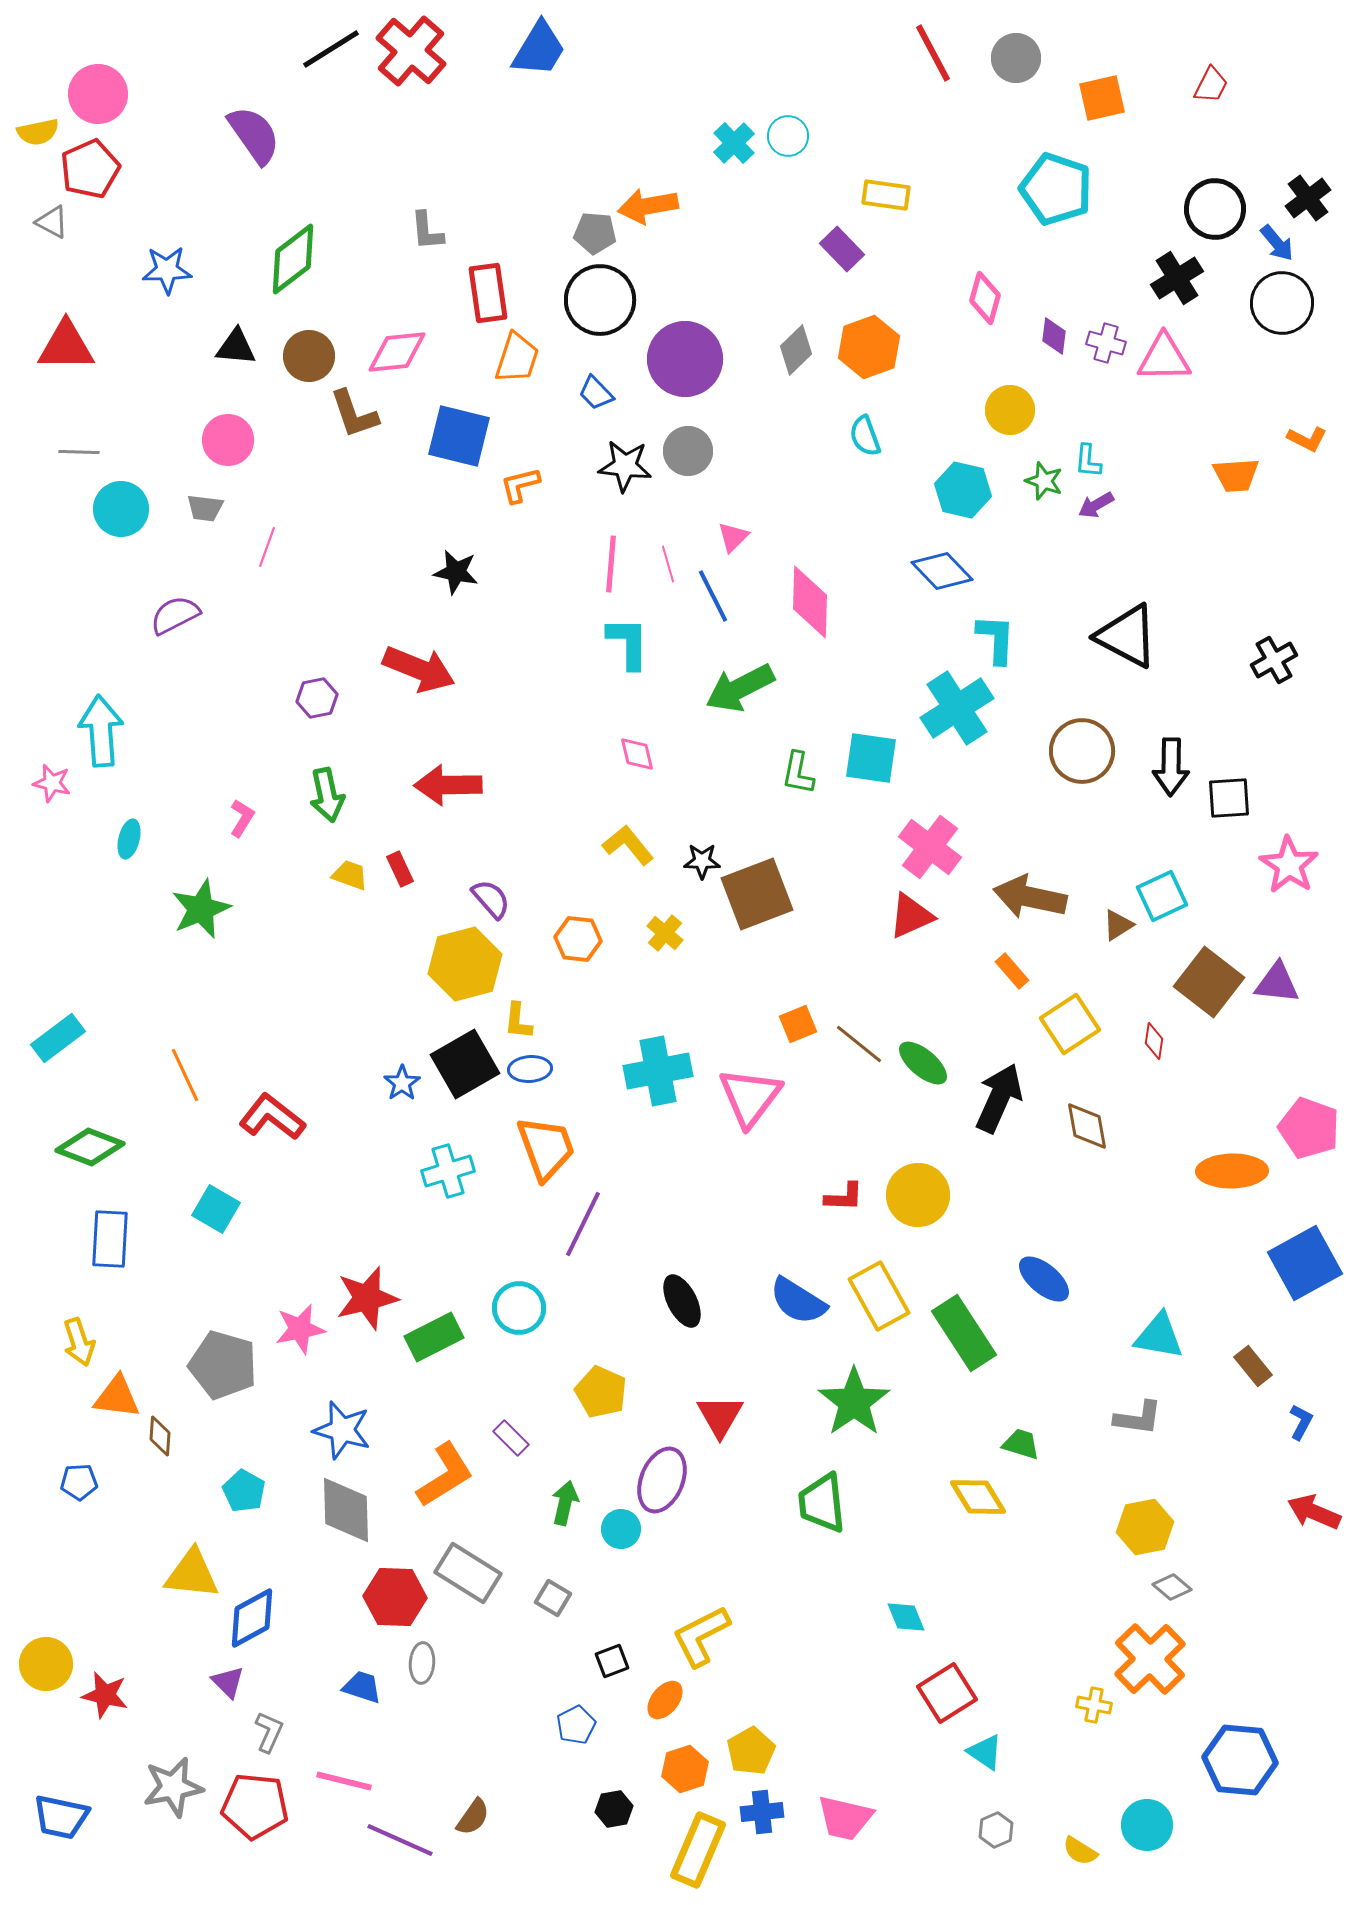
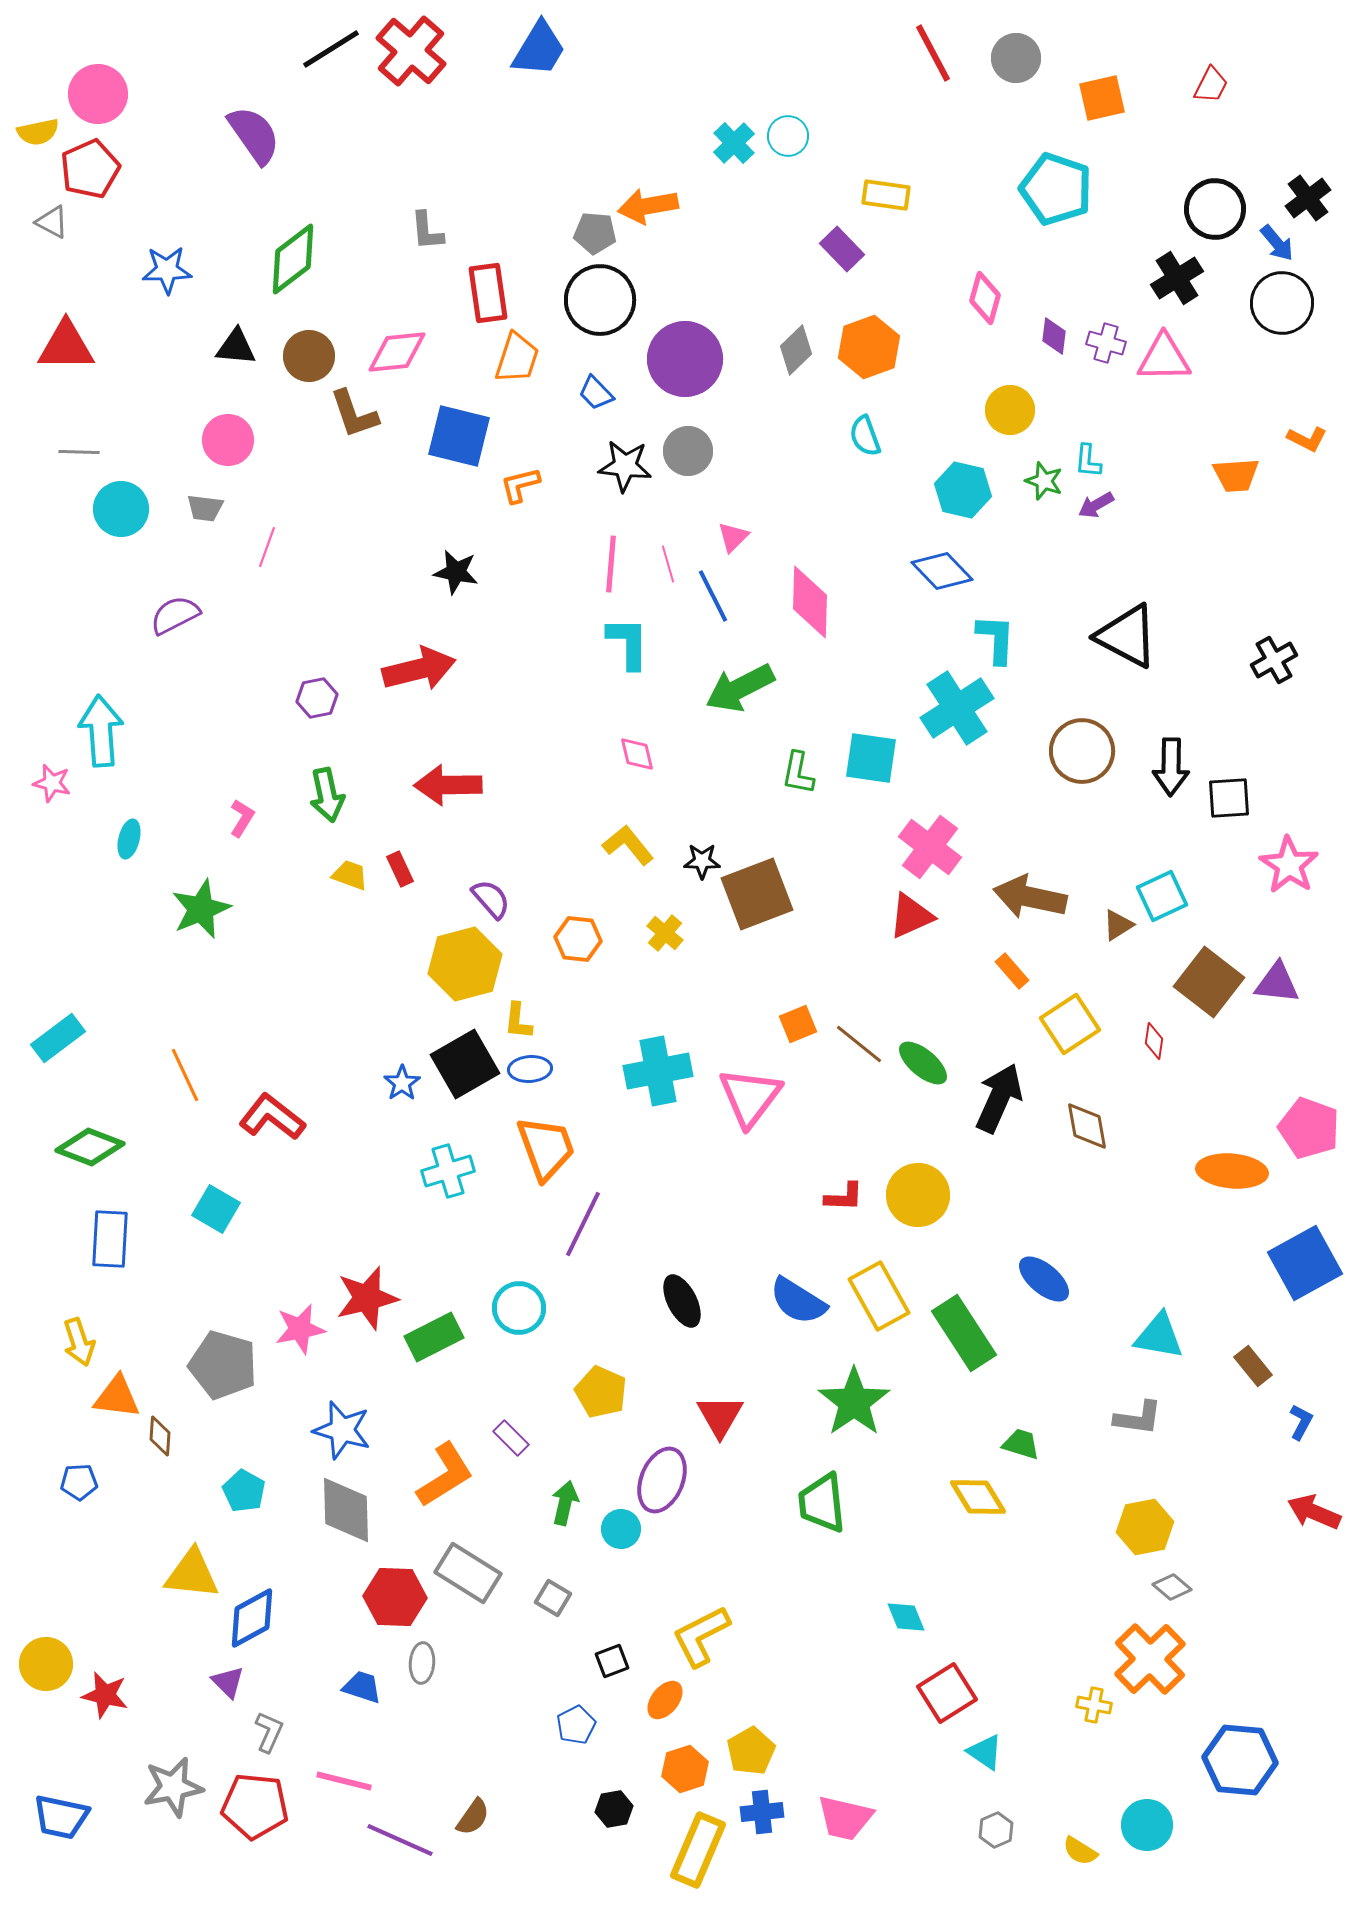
red arrow at (419, 669): rotated 36 degrees counterclockwise
orange ellipse at (1232, 1171): rotated 6 degrees clockwise
